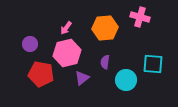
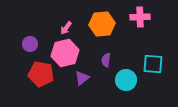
pink cross: rotated 18 degrees counterclockwise
orange hexagon: moved 3 px left, 4 px up
pink hexagon: moved 2 px left
purple semicircle: moved 1 px right, 2 px up
